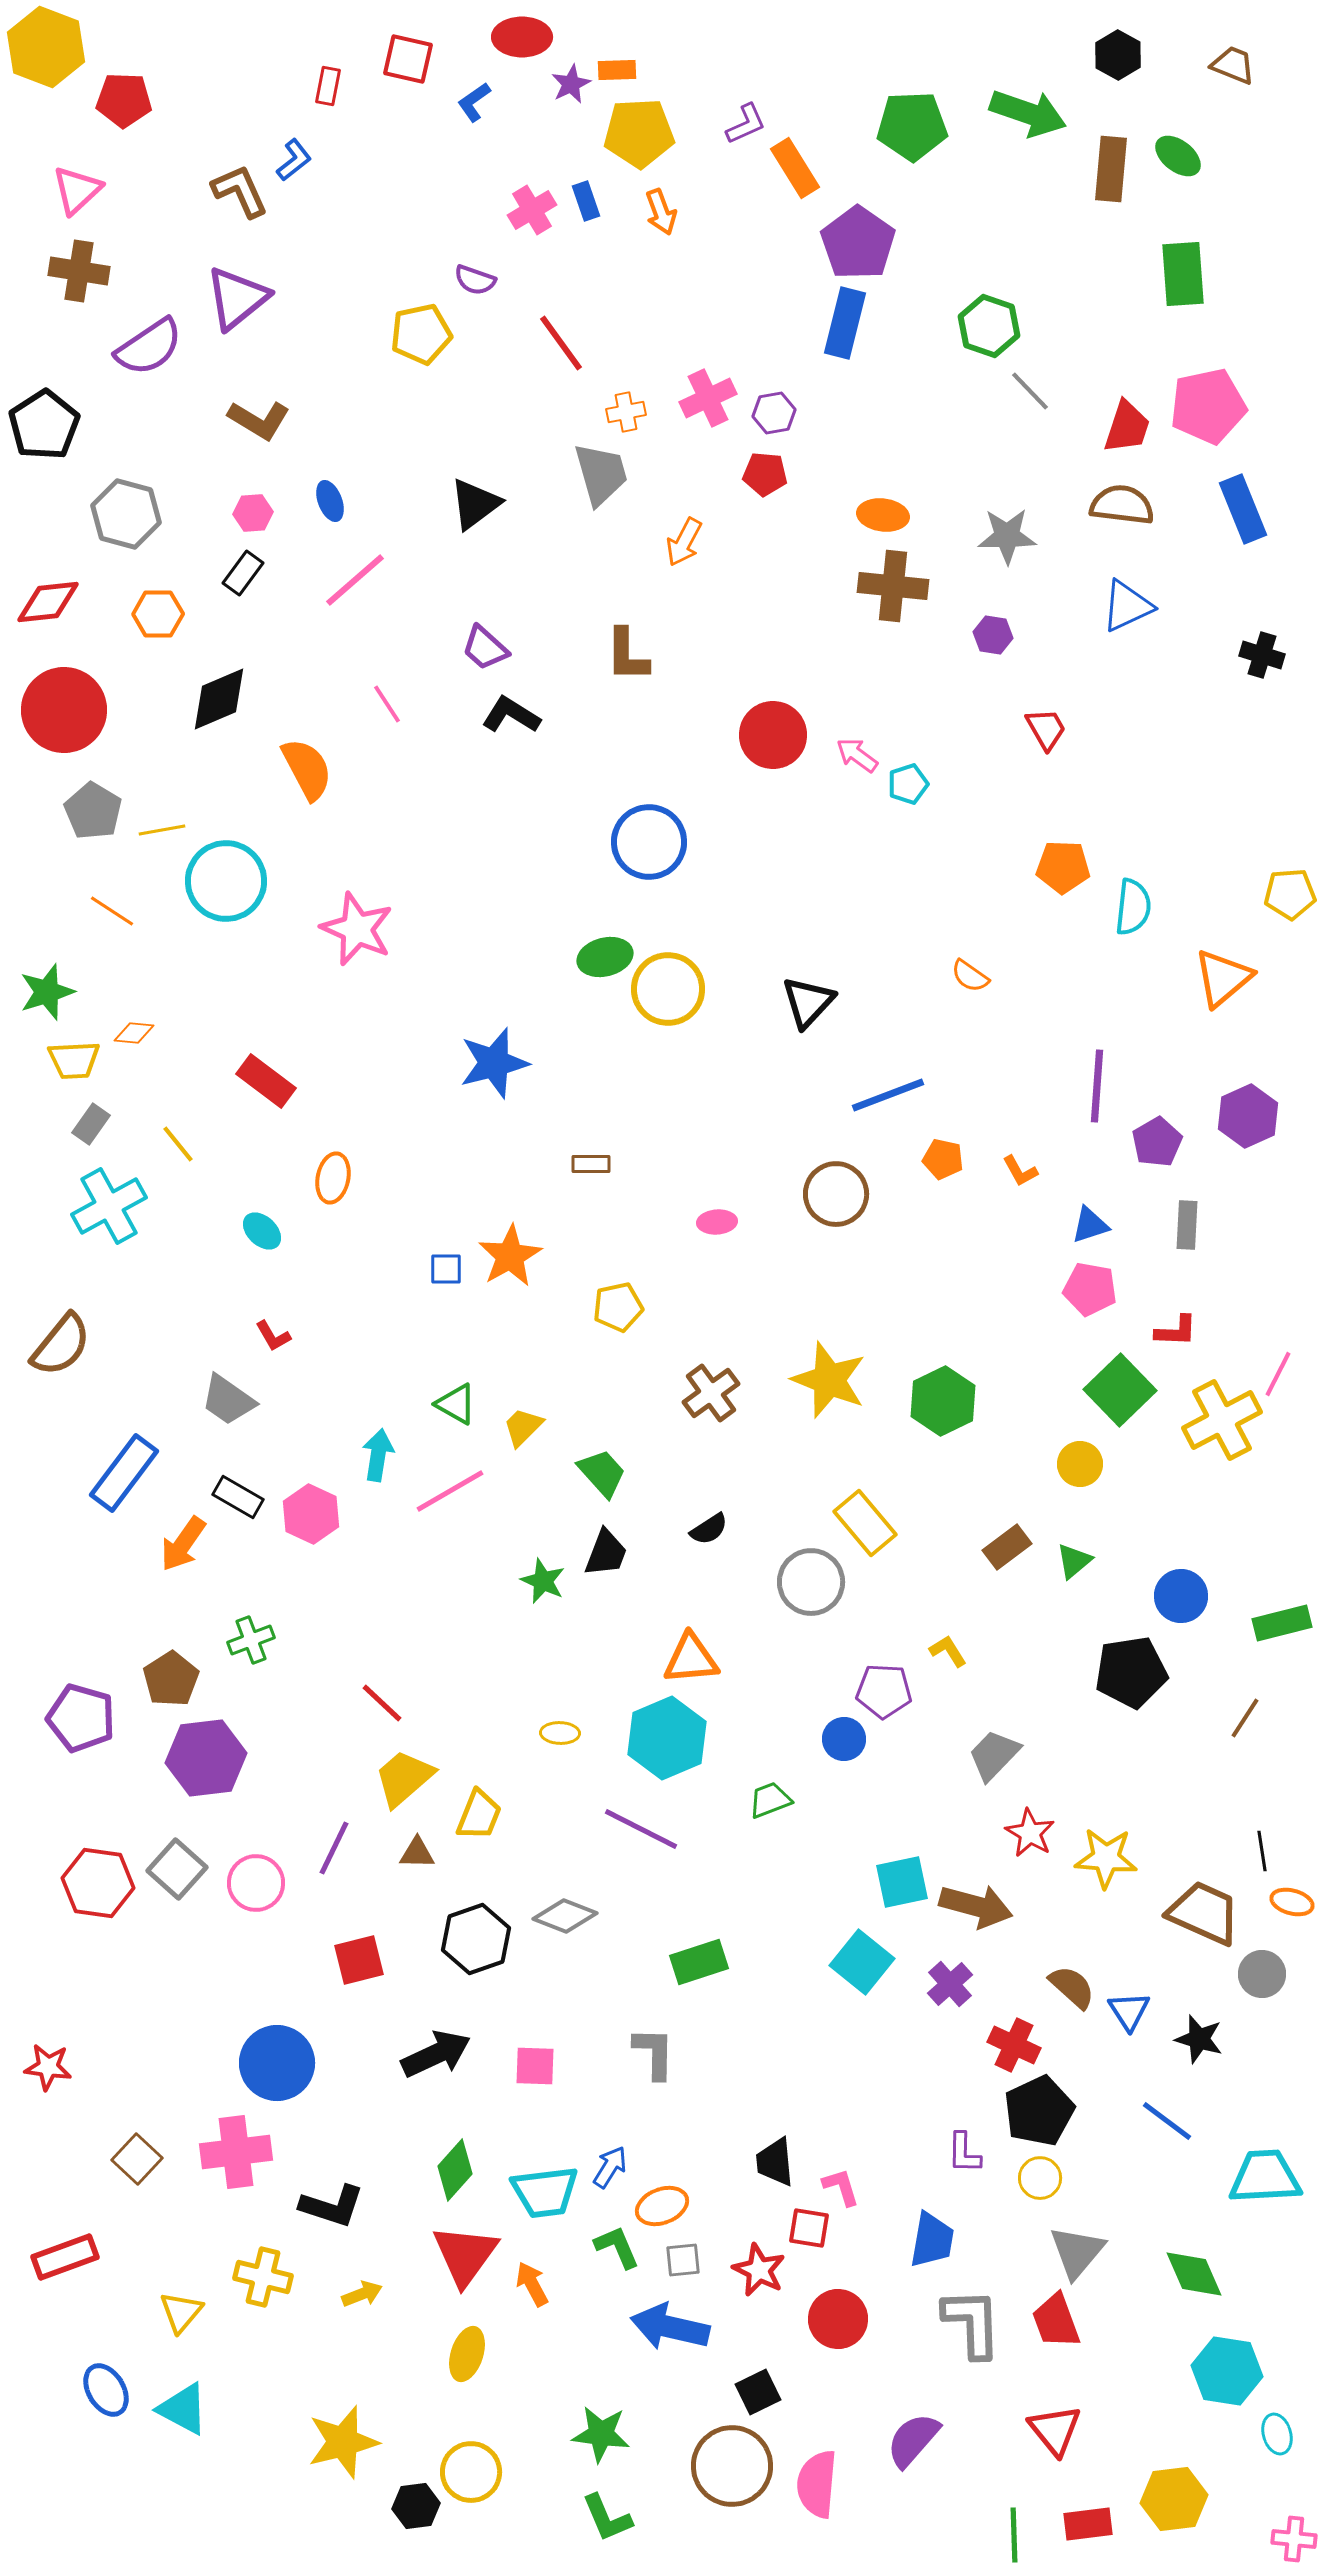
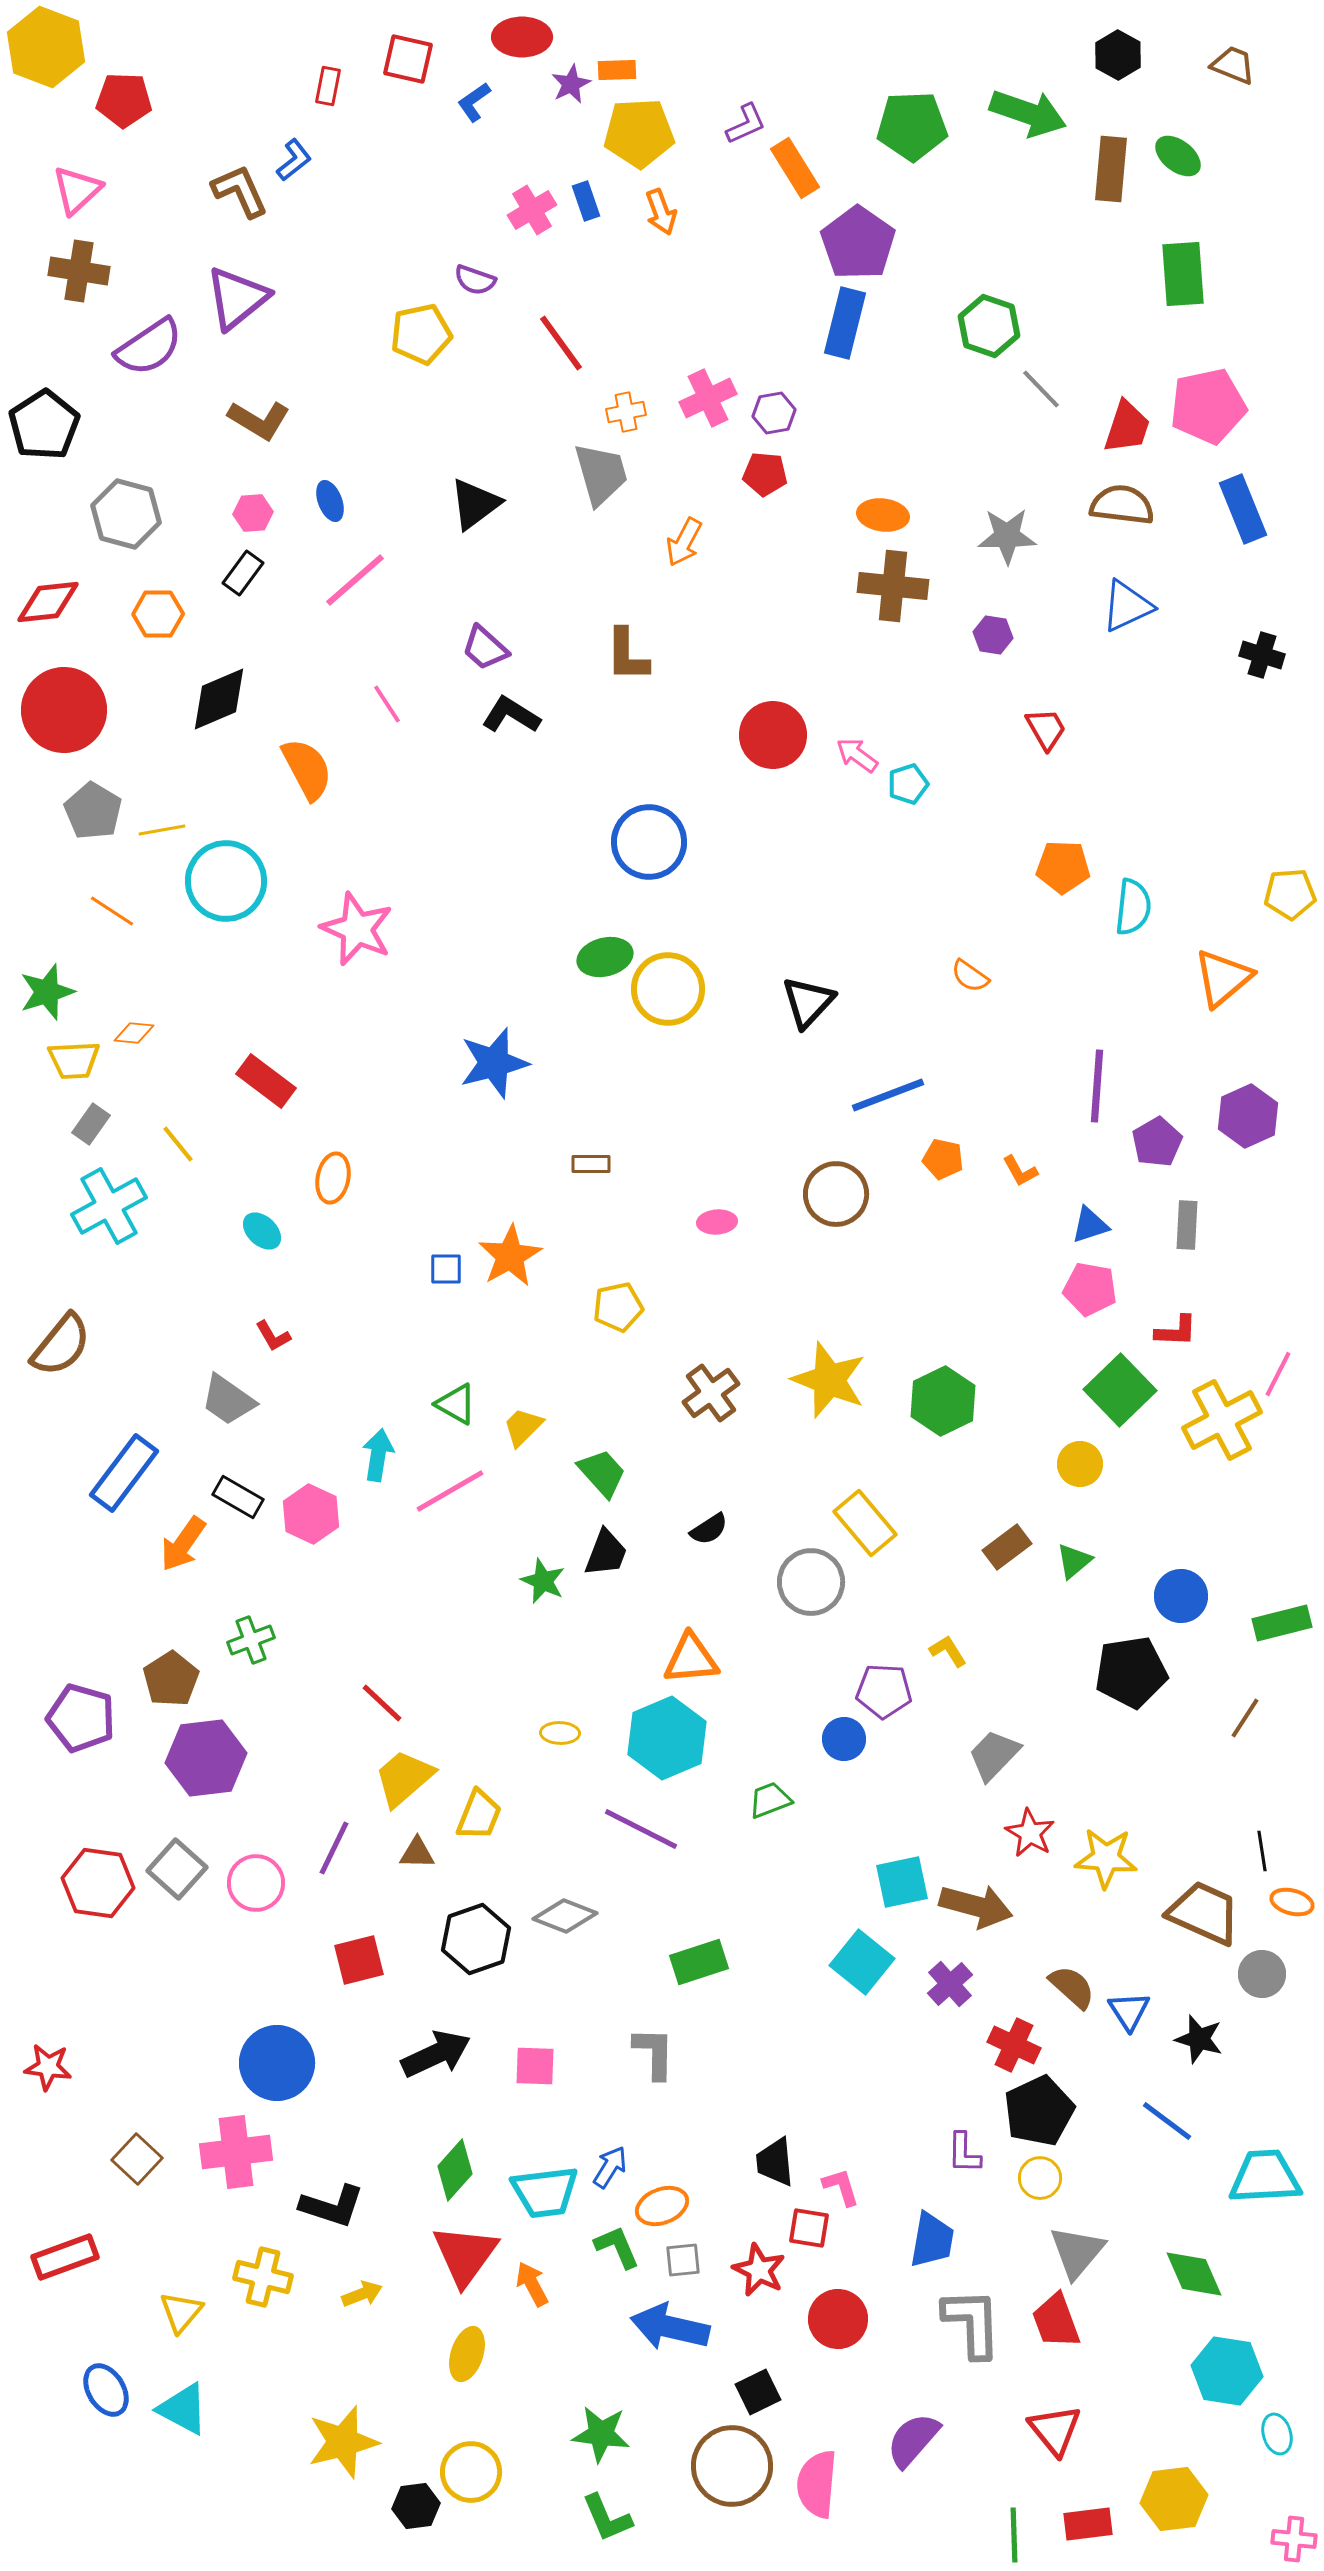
gray line at (1030, 391): moved 11 px right, 2 px up
